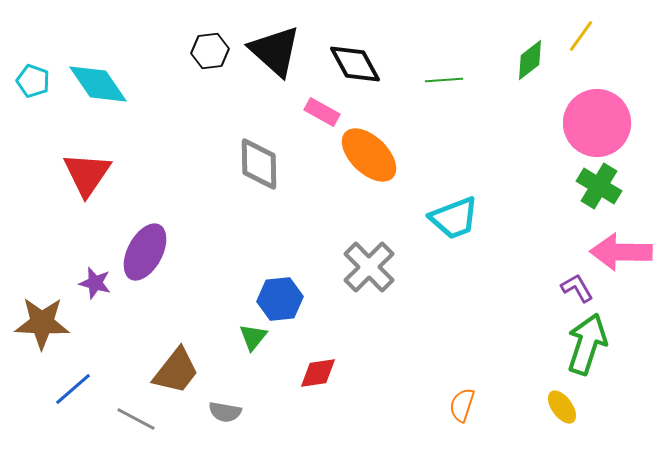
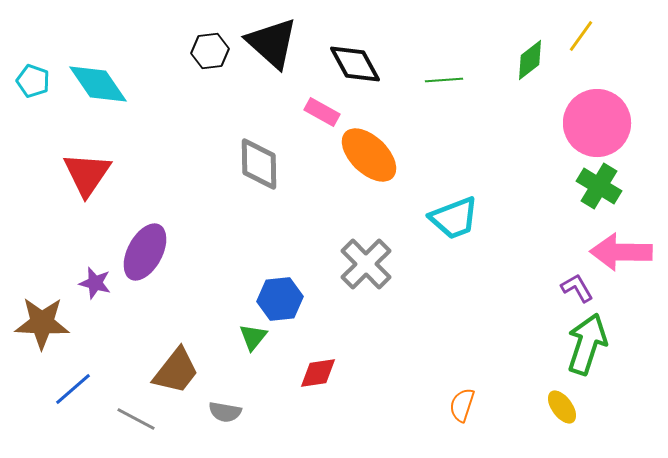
black triangle: moved 3 px left, 8 px up
gray cross: moved 3 px left, 3 px up
